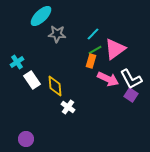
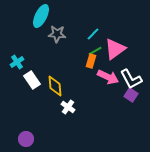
cyan ellipse: rotated 20 degrees counterclockwise
green line: moved 1 px down
pink arrow: moved 2 px up
